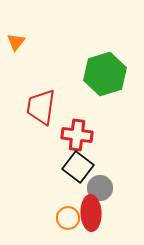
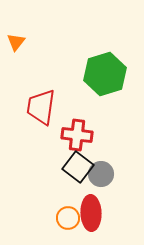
gray circle: moved 1 px right, 14 px up
